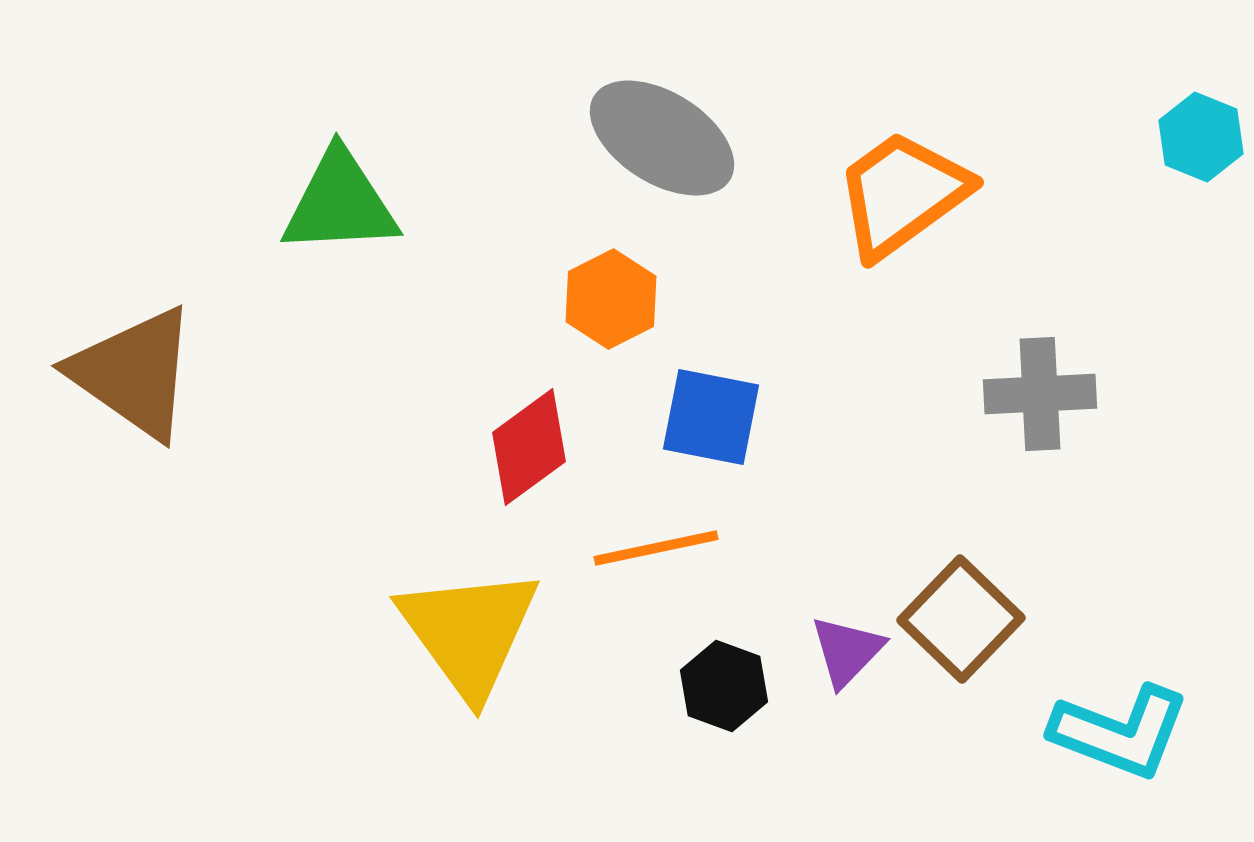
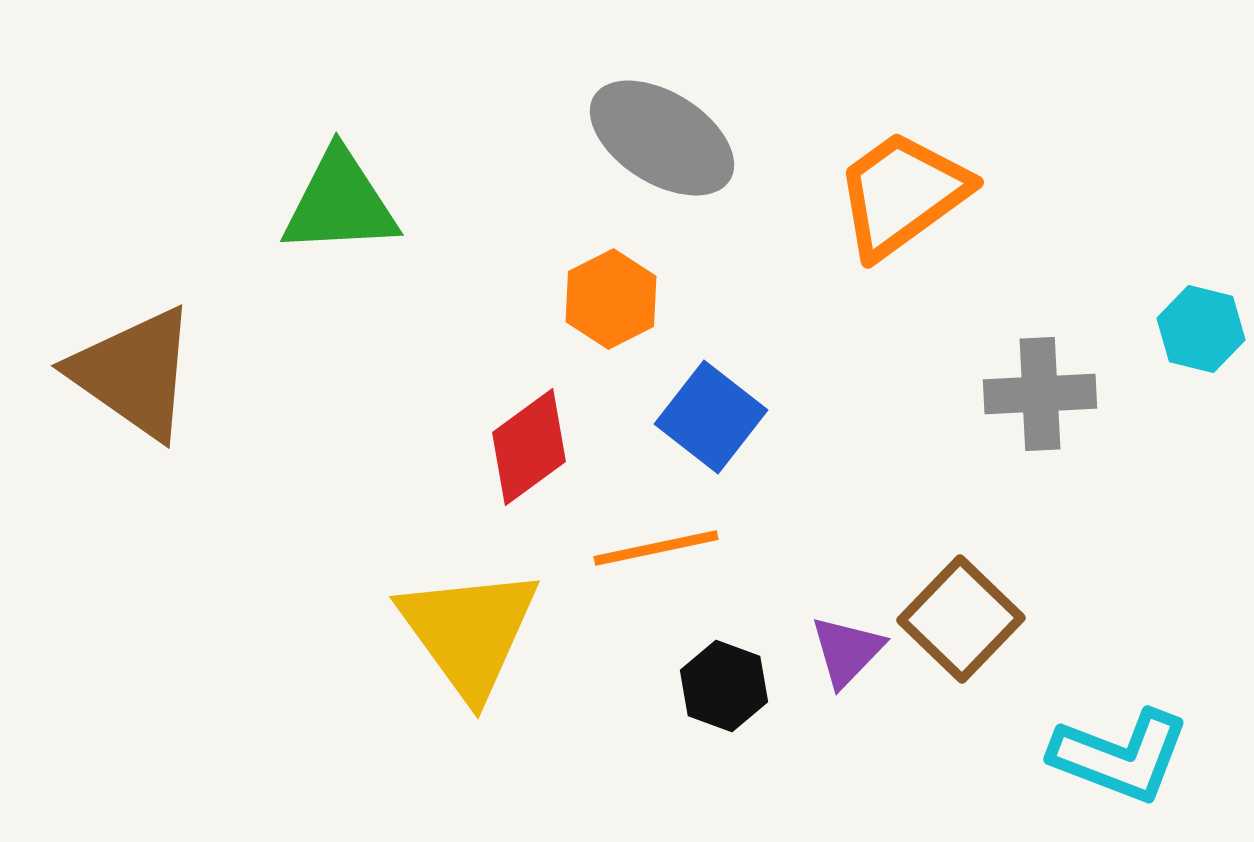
cyan hexagon: moved 192 px down; rotated 8 degrees counterclockwise
blue square: rotated 27 degrees clockwise
cyan L-shape: moved 24 px down
